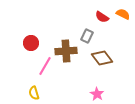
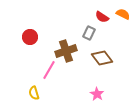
gray rectangle: moved 2 px right, 3 px up
red circle: moved 1 px left, 6 px up
brown cross: rotated 15 degrees counterclockwise
pink line: moved 4 px right, 4 px down
